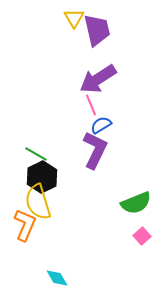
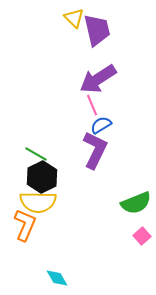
yellow triangle: rotated 15 degrees counterclockwise
pink line: moved 1 px right
yellow semicircle: rotated 72 degrees counterclockwise
